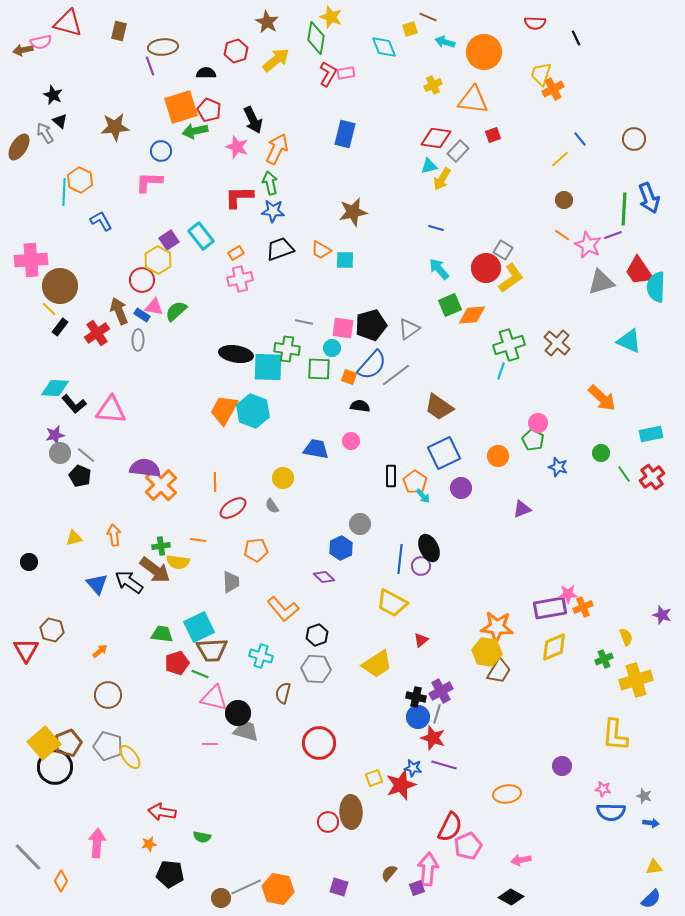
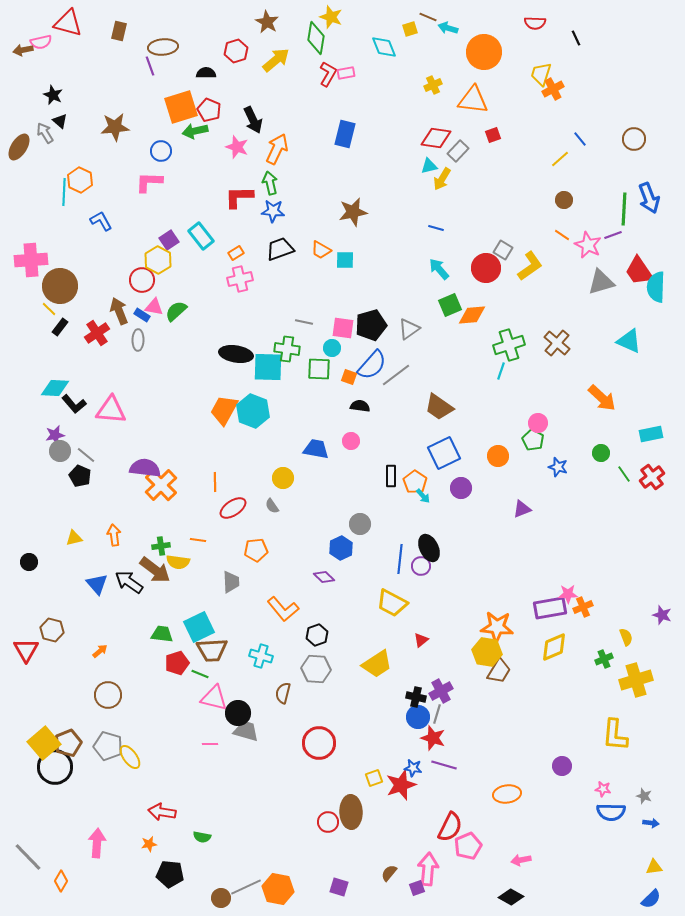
cyan arrow at (445, 42): moved 3 px right, 14 px up
yellow L-shape at (511, 278): moved 19 px right, 12 px up
gray circle at (60, 453): moved 2 px up
